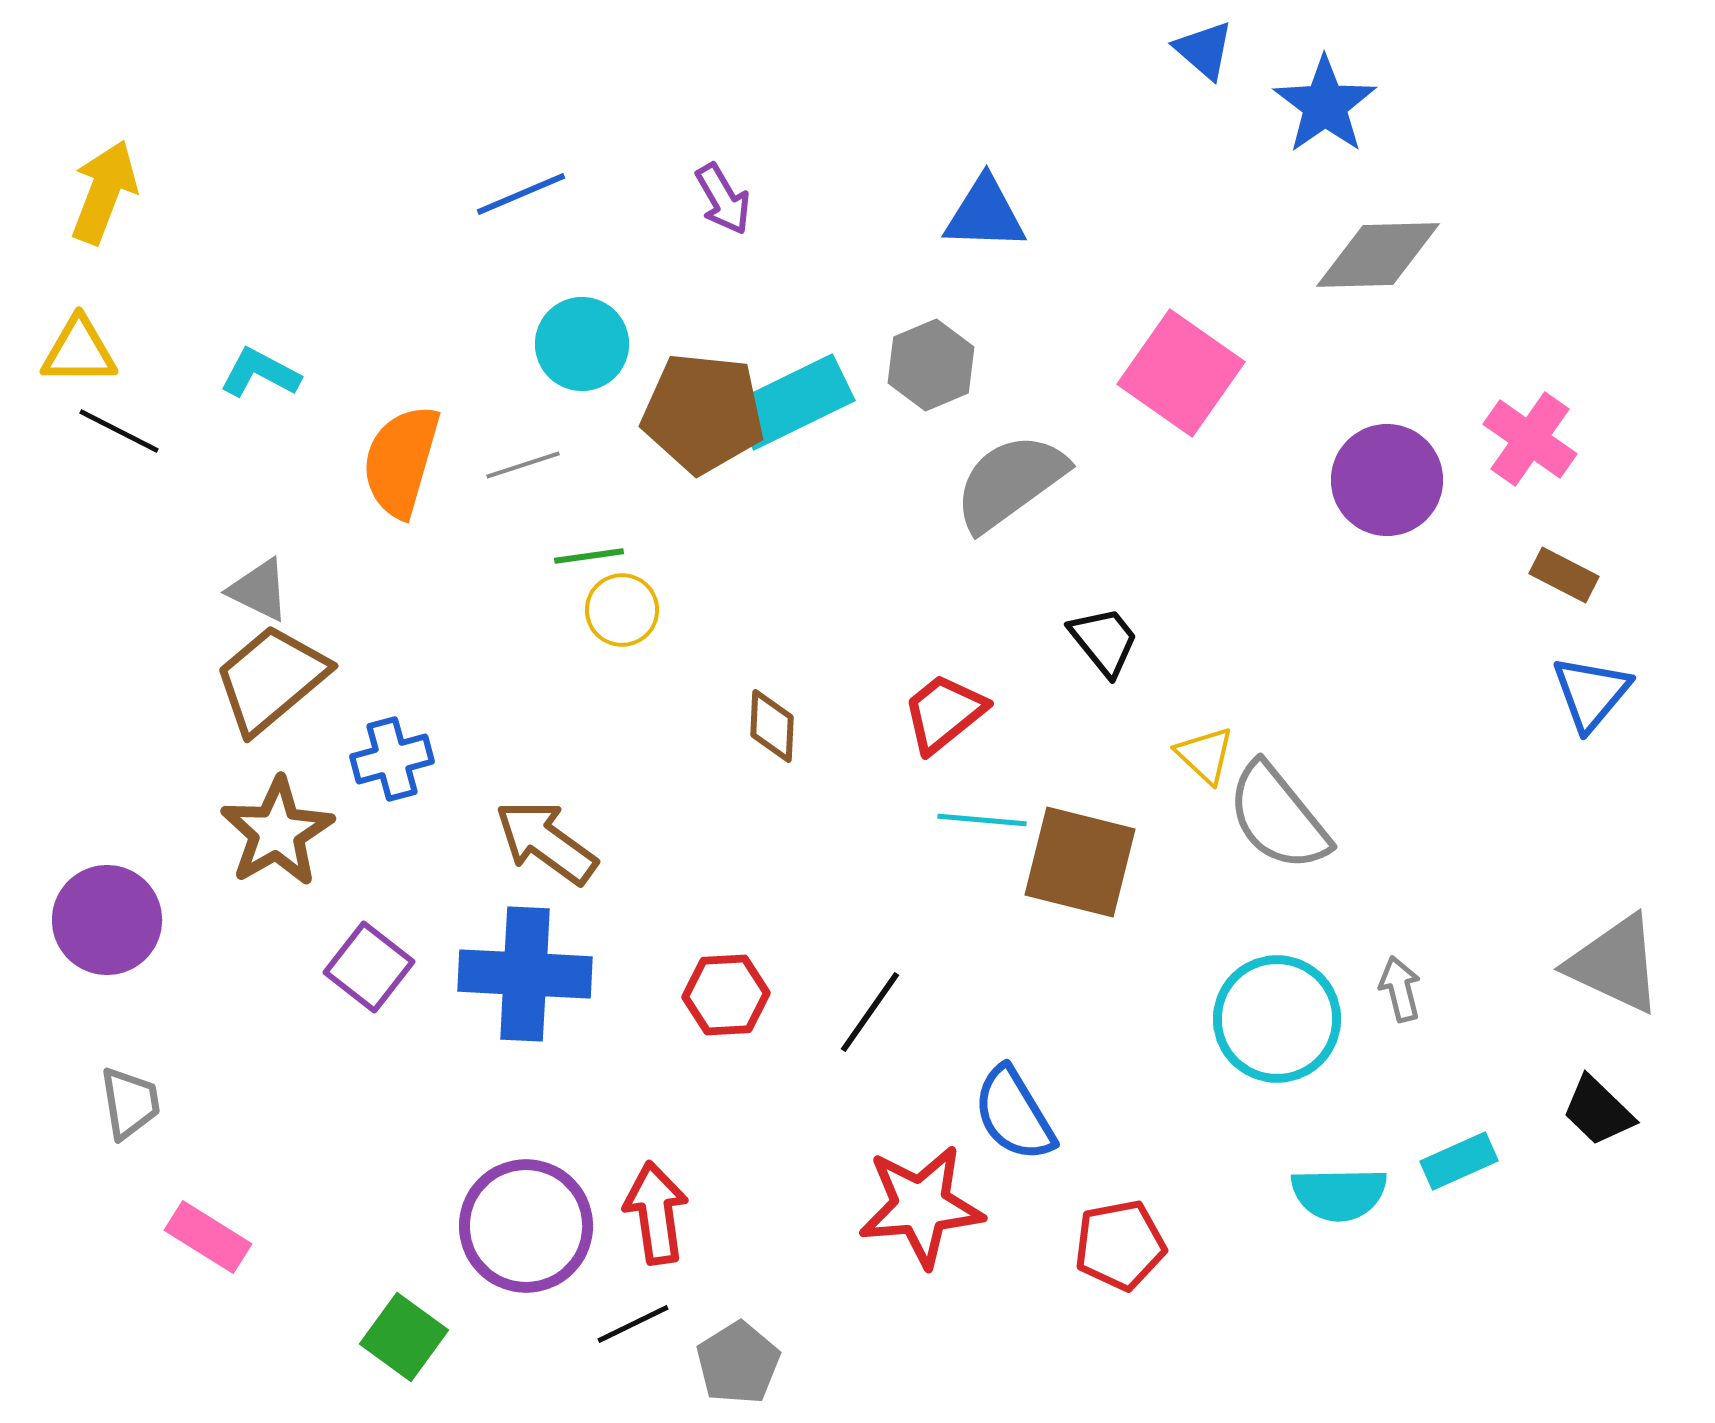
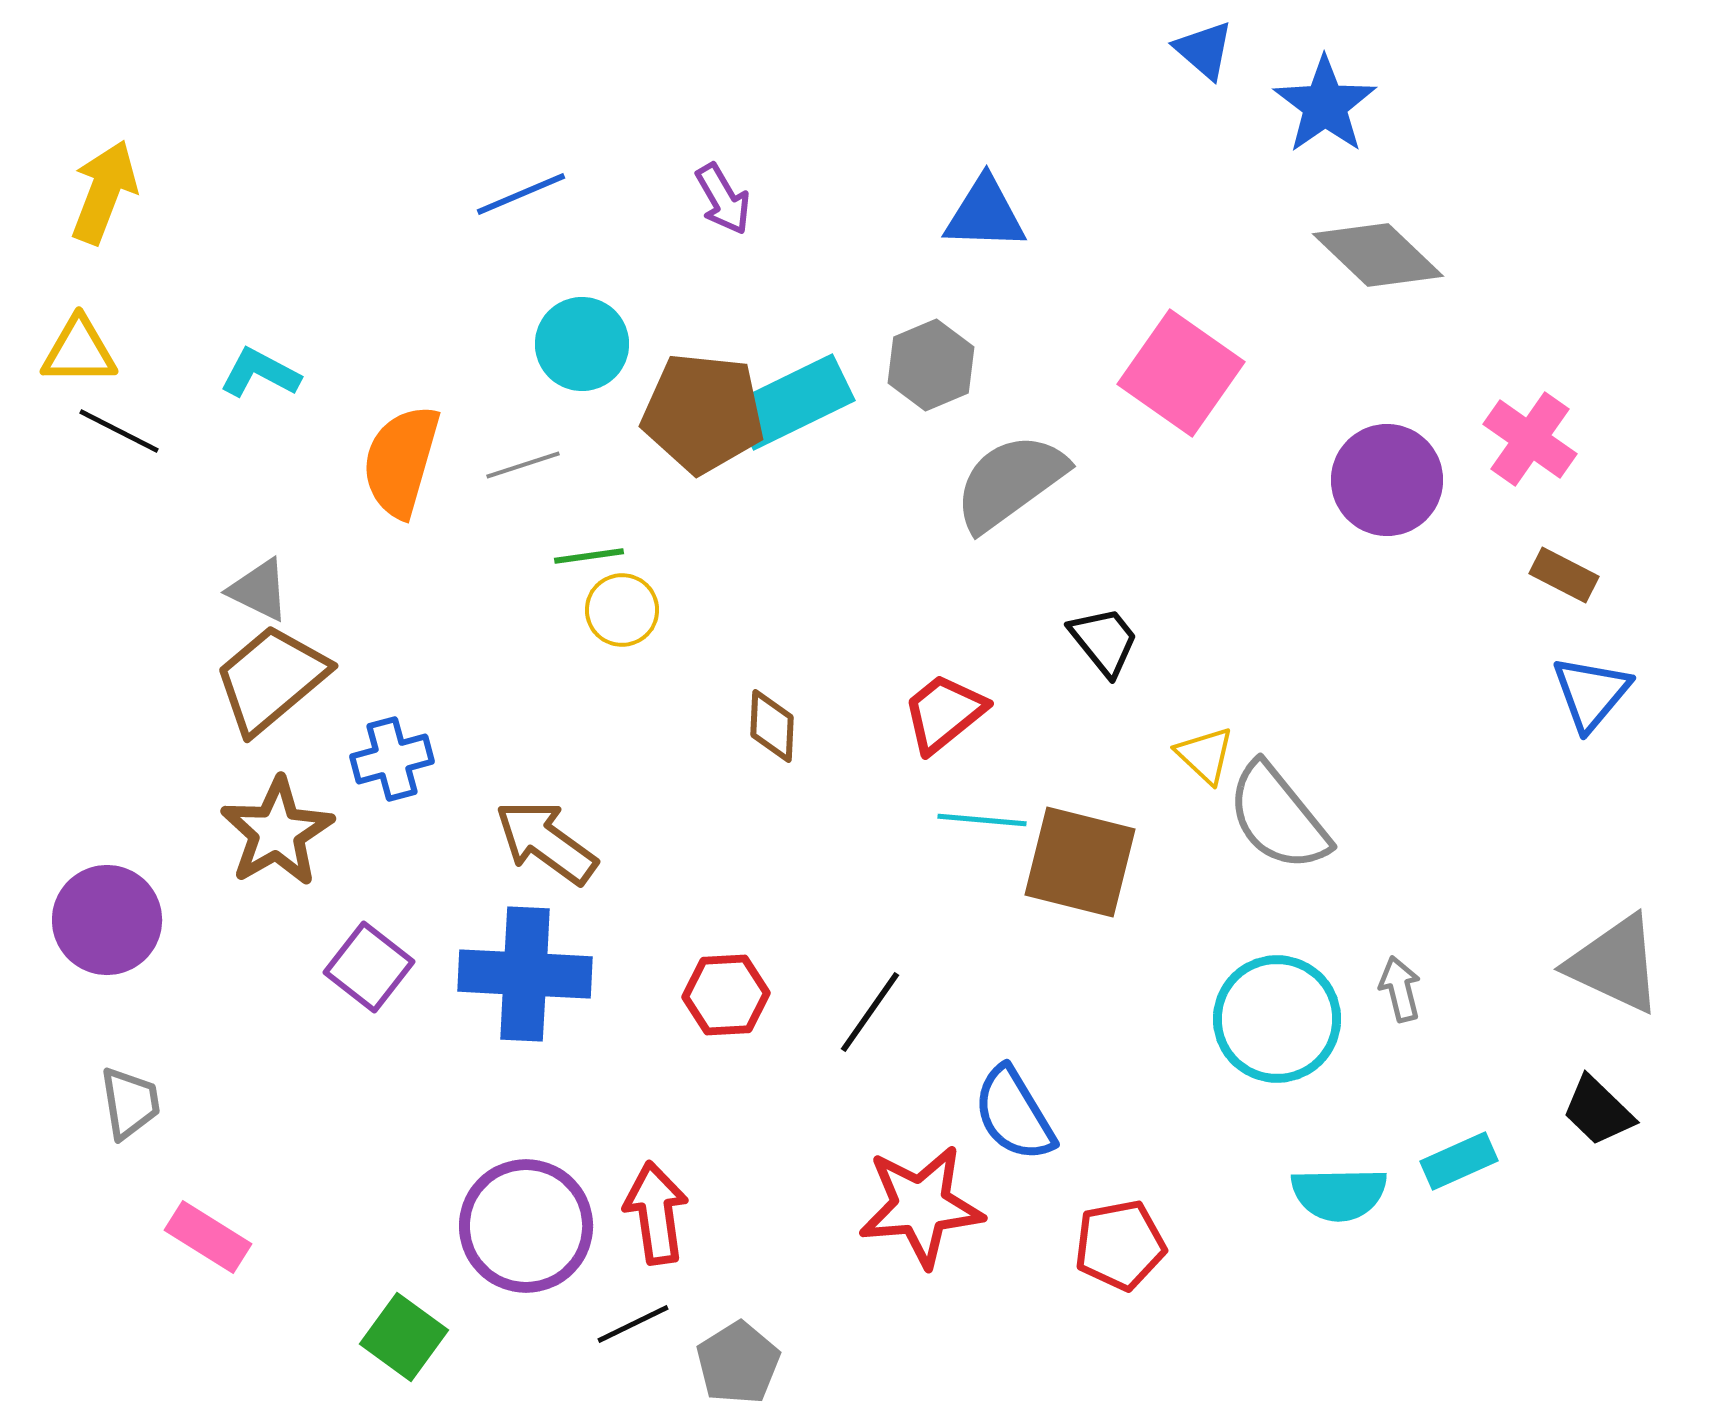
gray diamond at (1378, 255): rotated 45 degrees clockwise
